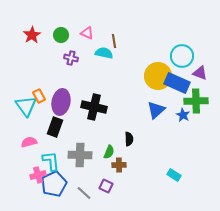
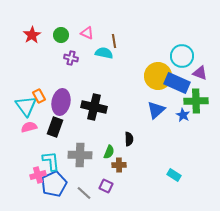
pink semicircle: moved 15 px up
